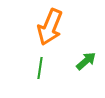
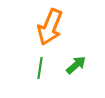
green arrow: moved 10 px left, 4 px down
